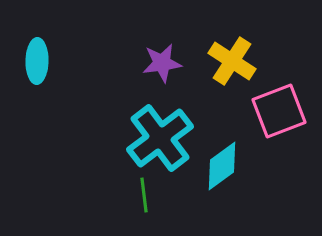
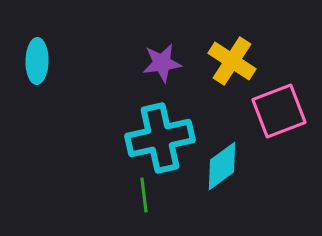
cyan cross: rotated 24 degrees clockwise
